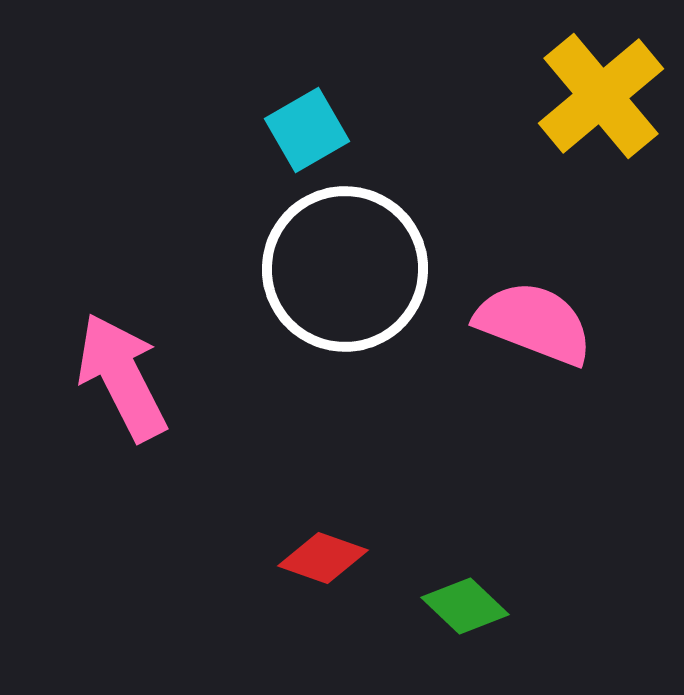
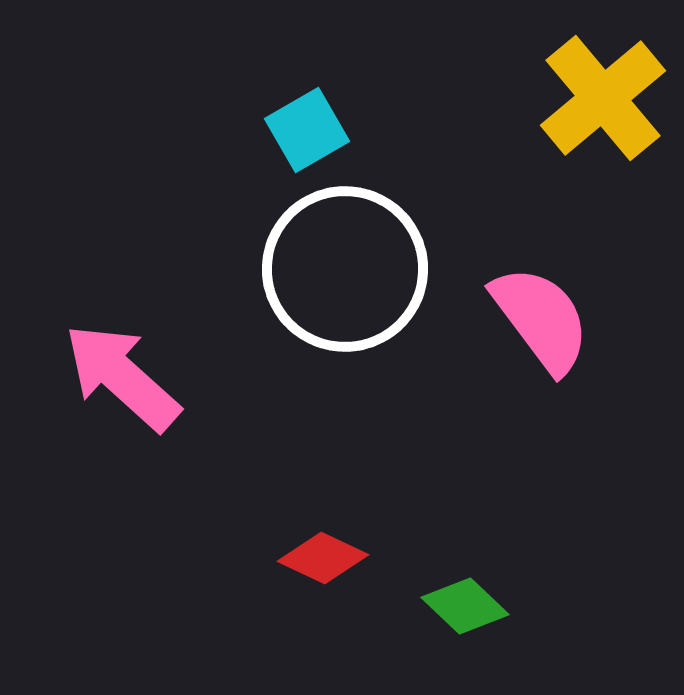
yellow cross: moved 2 px right, 2 px down
pink semicircle: moved 7 px right, 4 px up; rotated 32 degrees clockwise
pink arrow: rotated 21 degrees counterclockwise
red diamond: rotated 6 degrees clockwise
